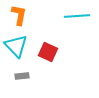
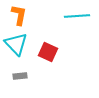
cyan triangle: moved 2 px up
gray rectangle: moved 2 px left
